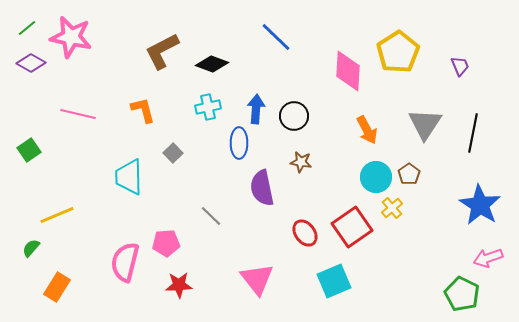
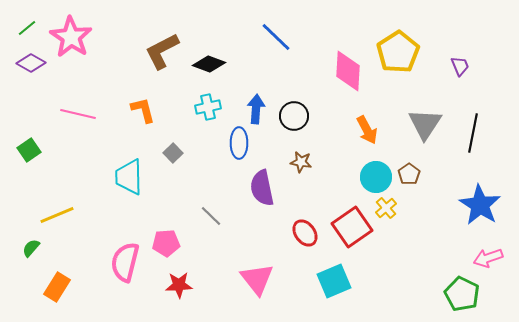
pink star: rotated 21 degrees clockwise
black diamond: moved 3 px left
yellow cross: moved 6 px left
